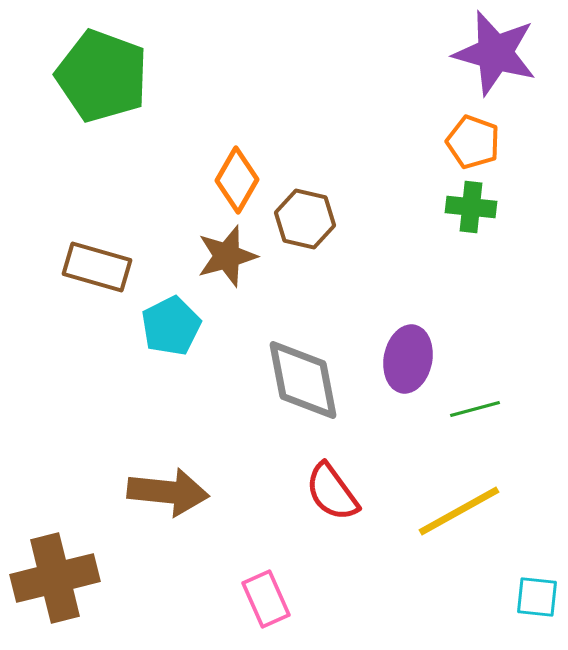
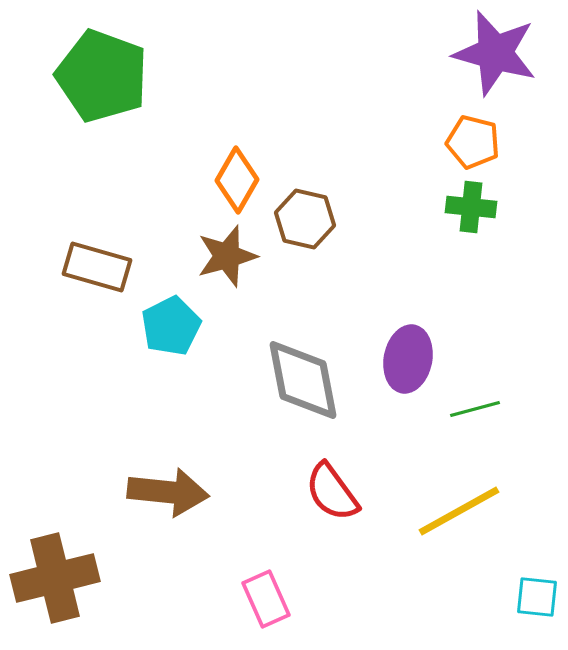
orange pentagon: rotated 6 degrees counterclockwise
